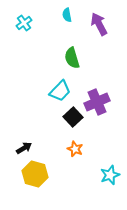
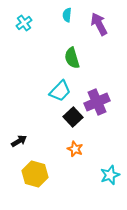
cyan semicircle: rotated 16 degrees clockwise
black arrow: moved 5 px left, 7 px up
